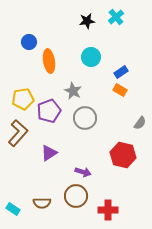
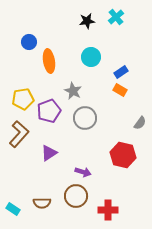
brown L-shape: moved 1 px right, 1 px down
